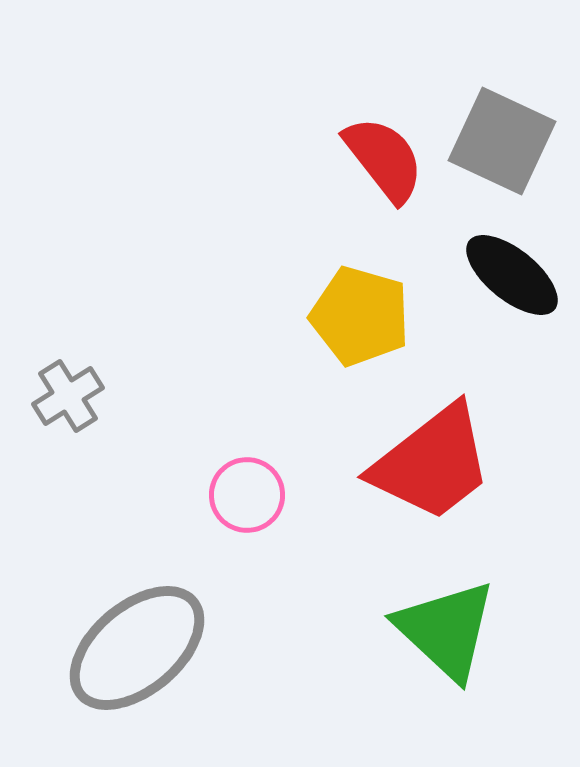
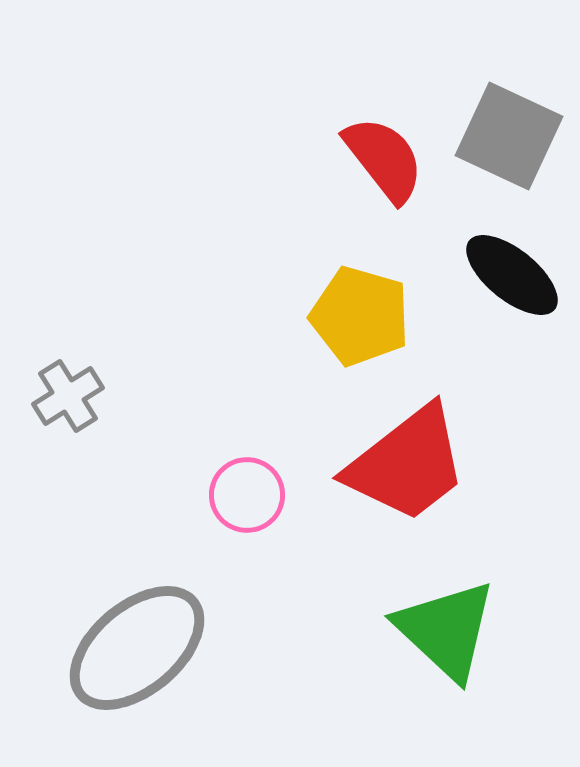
gray square: moved 7 px right, 5 px up
red trapezoid: moved 25 px left, 1 px down
